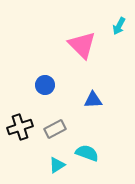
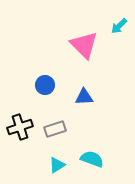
cyan arrow: rotated 18 degrees clockwise
pink triangle: moved 2 px right
blue triangle: moved 9 px left, 3 px up
gray rectangle: rotated 10 degrees clockwise
cyan semicircle: moved 5 px right, 6 px down
